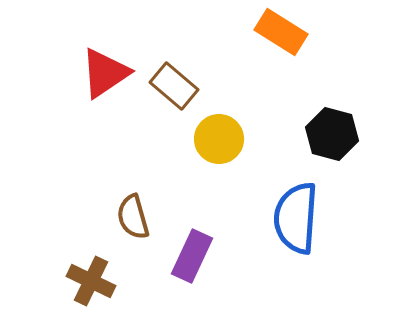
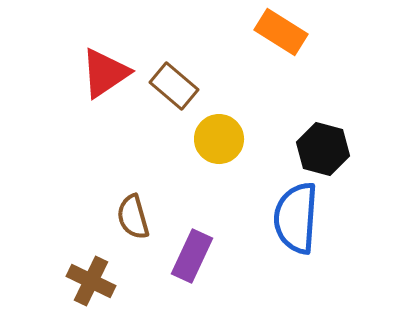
black hexagon: moved 9 px left, 15 px down
